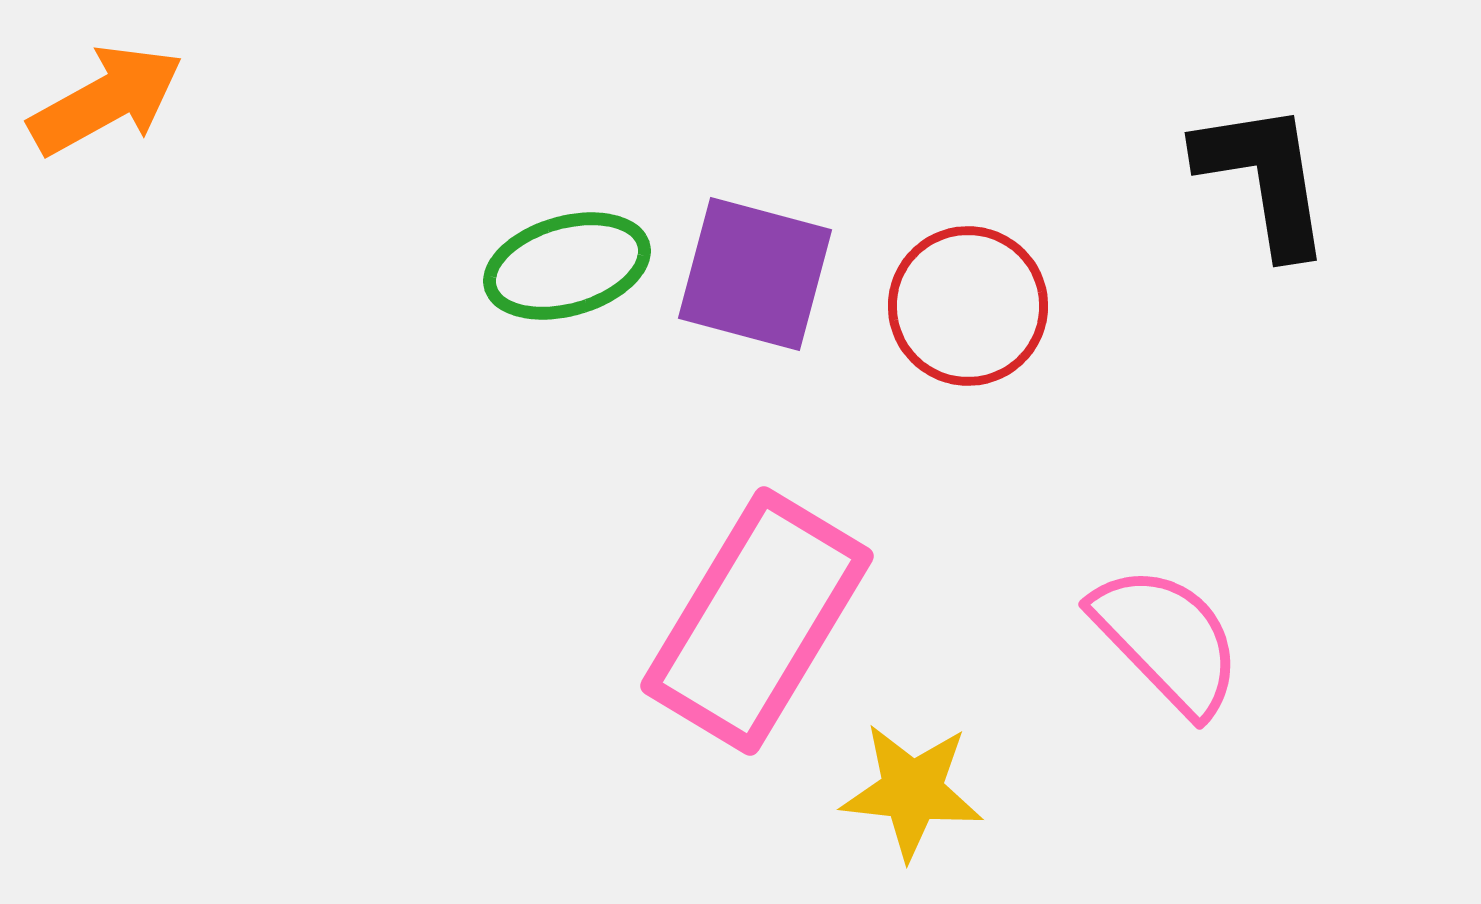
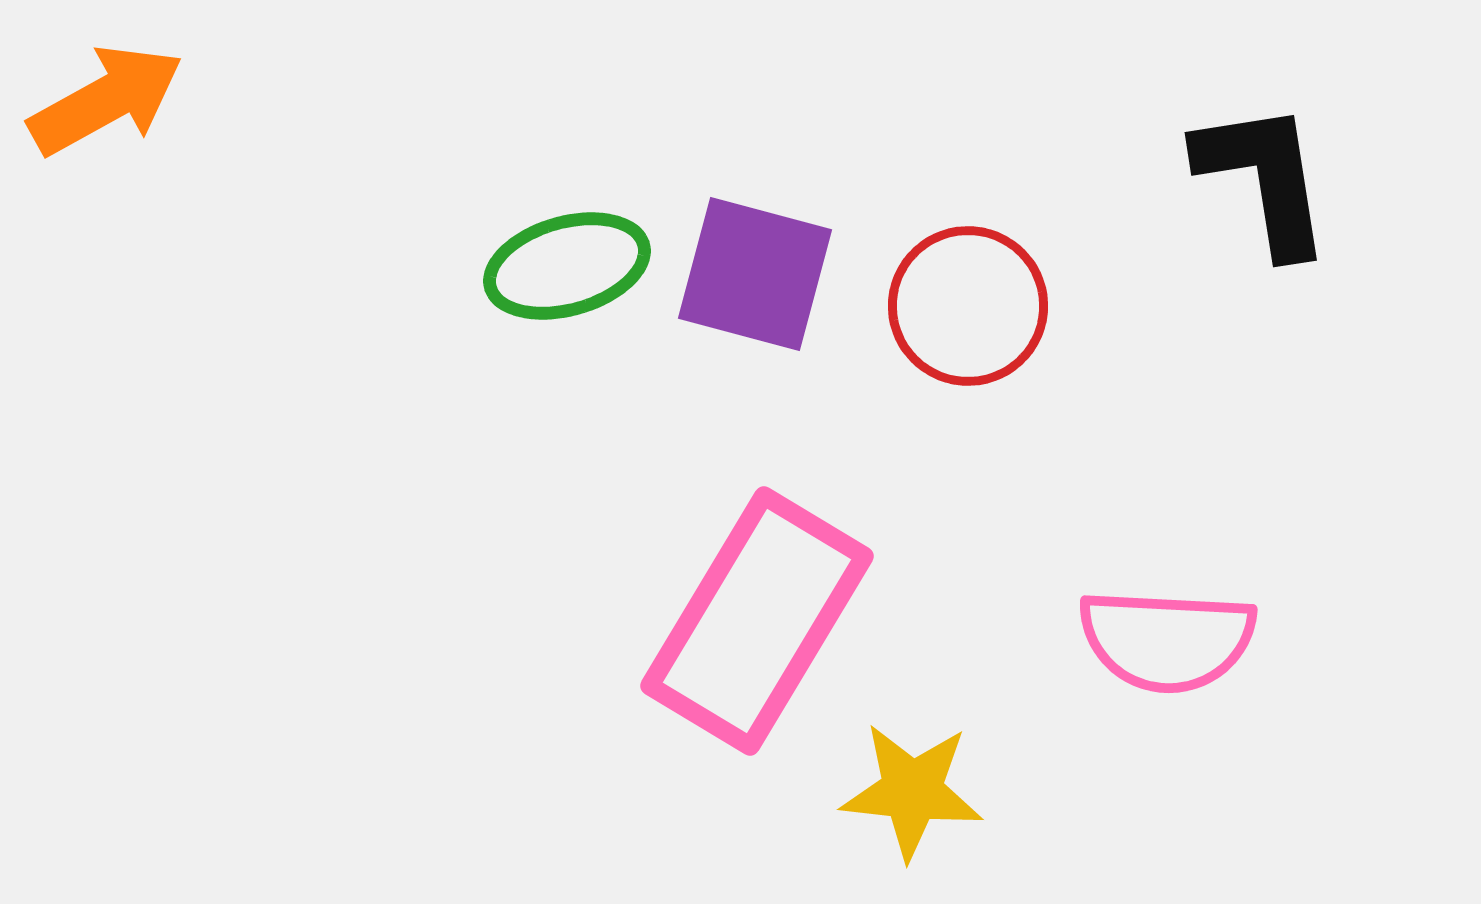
pink semicircle: rotated 137 degrees clockwise
